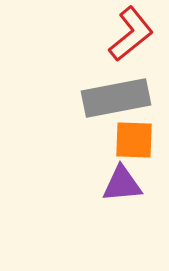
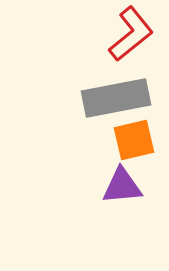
orange square: rotated 15 degrees counterclockwise
purple triangle: moved 2 px down
